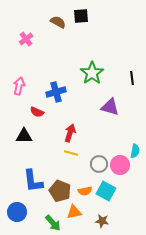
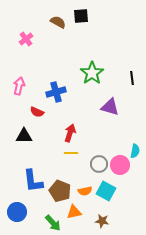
yellow line: rotated 16 degrees counterclockwise
